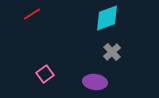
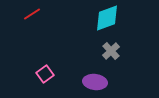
gray cross: moved 1 px left, 1 px up
